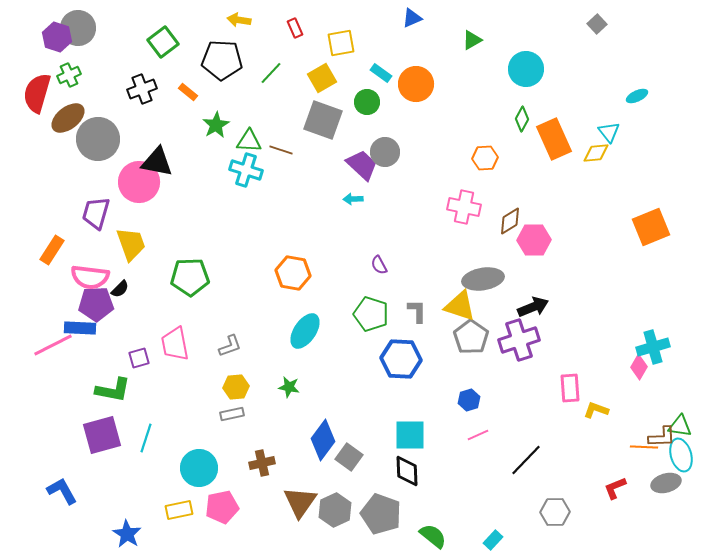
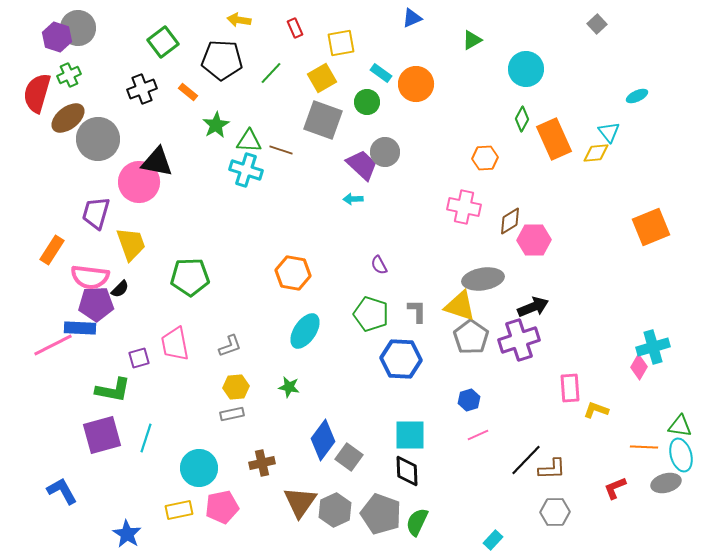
brown L-shape at (662, 437): moved 110 px left, 32 px down
green semicircle at (433, 536): moved 16 px left, 14 px up; rotated 104 degrees counterclockwise
